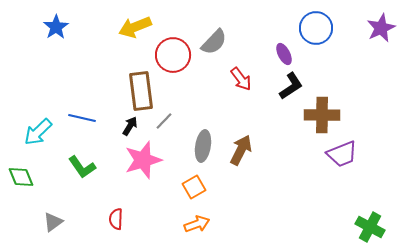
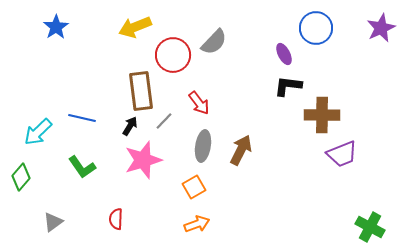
red arrow: moved 42 px left, 24 px down
black L-shape: moved 3 px left; rotated 140 degrees counterclockwise
green diamond: rotated 64 degrees clockwise
